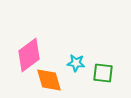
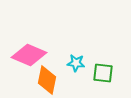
pink diamond: rotated 60 degrees clockwise
orange diamond: moved 2 px left; rotated 28 degrees clockwise
